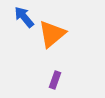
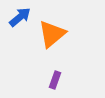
blue arrow: moved 4 px left; rotated 90 degrees clockwise
